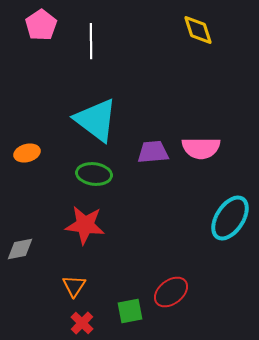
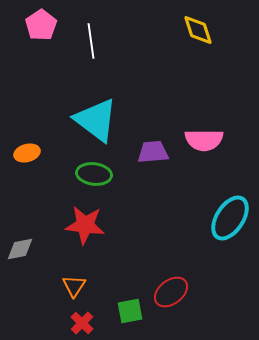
white line: rotated 8 degrees counterclockwise
pink semicircle: moved 3 px right, 8 px up
